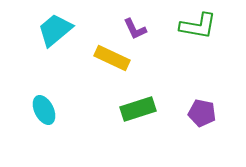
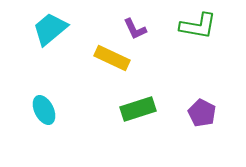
cyan trapezoid: moved 5 px left, 1 px up
purple pentagon: rotated 16 degrees clockwise
